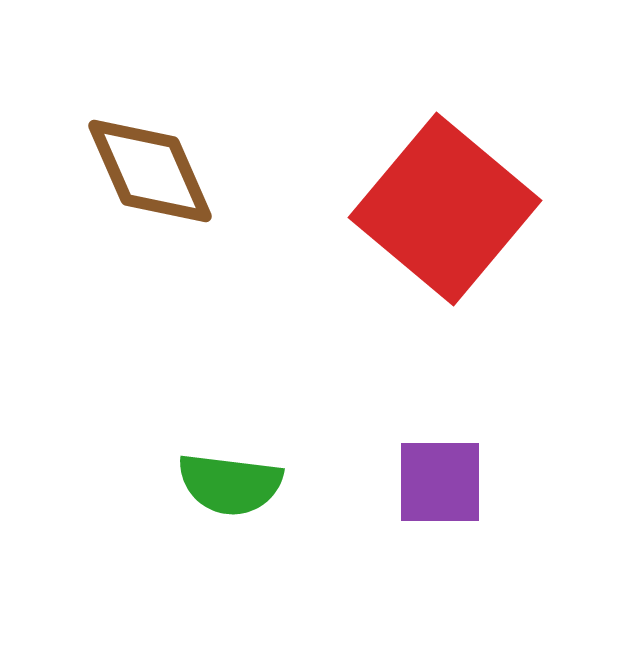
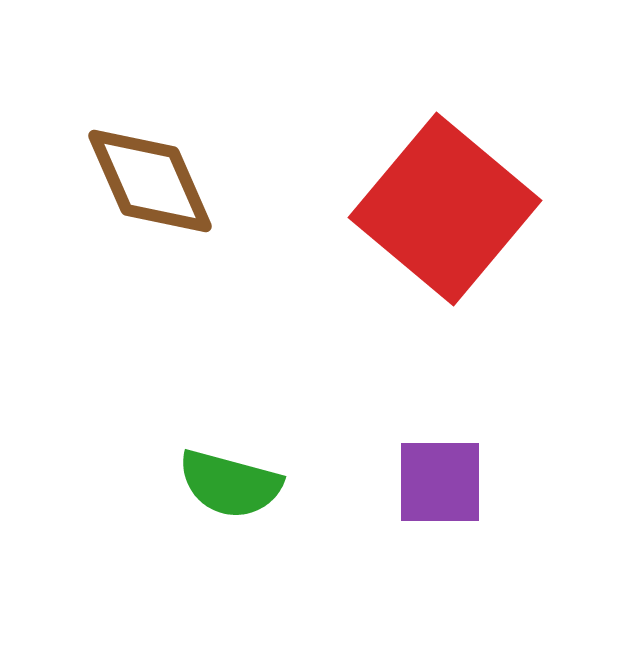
brown diamond: moved 10 px down
green semicircle: rotated 8 degrees clockwise
